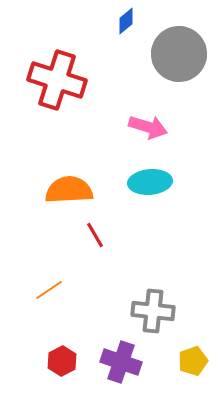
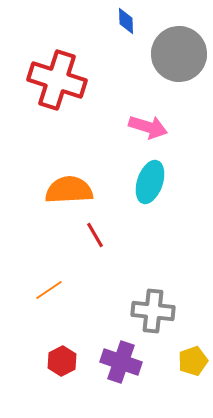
blue diamond: rotated 52 degrees counterclockwise
cyan ellipse: rotated 66 degrees counterclockwise
